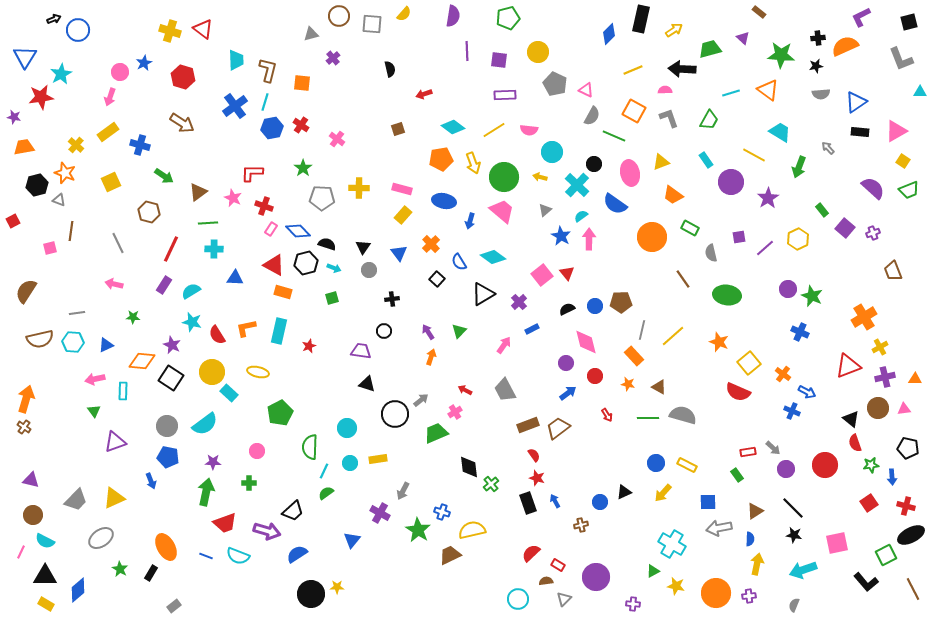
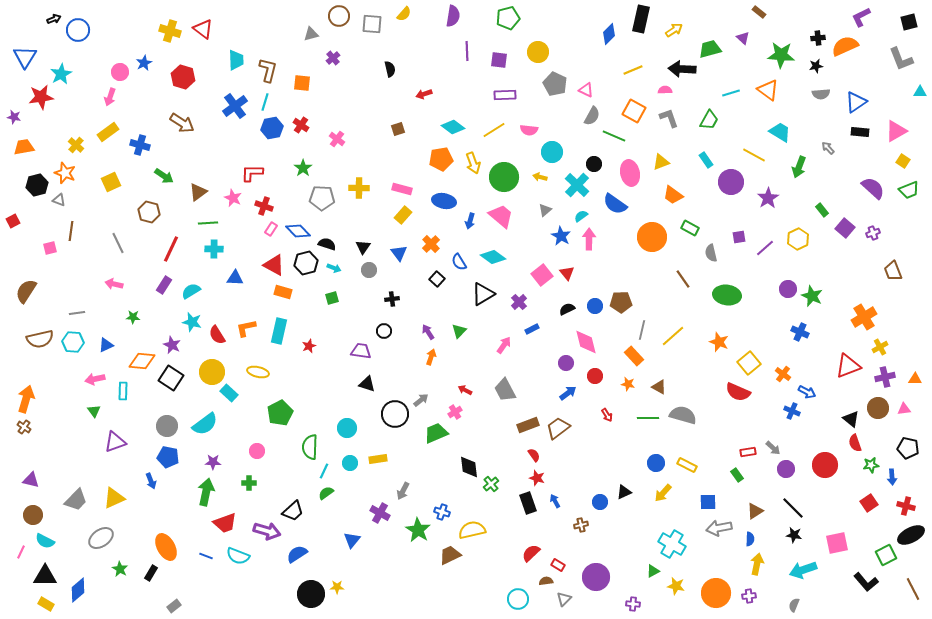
pink trapezoid at (502, 211): moved 1 px left, 5 px down
